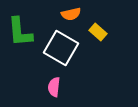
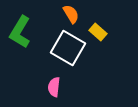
orange semicircle: rotated 108 degrees counterclockwise
green L-shape: rotated 36 degrees clockwise
white square: moved 7 px right
